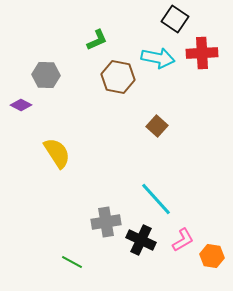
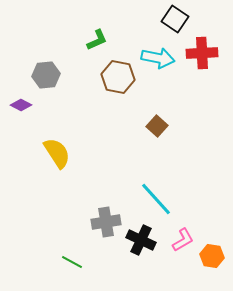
gray hexagon: rotated 8 degrees counterclockwise
